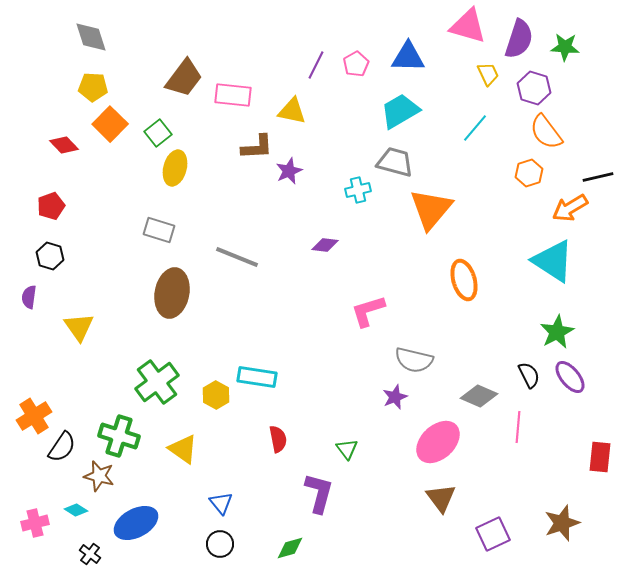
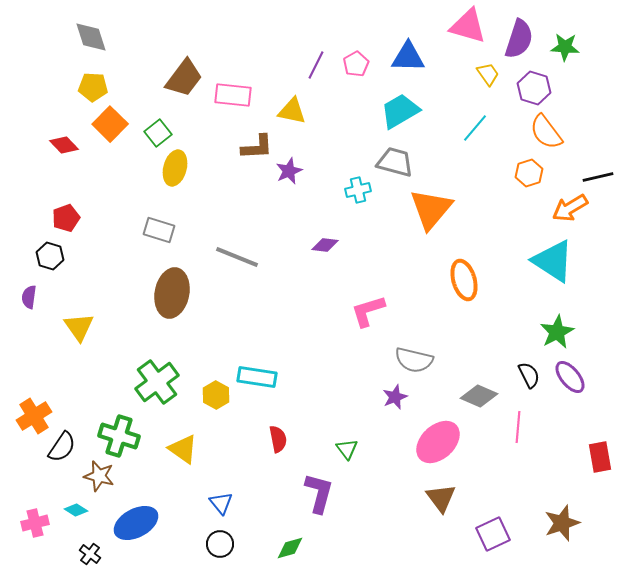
yellow trapezoid at (488, 74): rotated 10 degrees counterclockwise
red pentagon at (51, 206): moved 15 px right, 12 px down
red rectangle at (600, 457): rotated 16 degrees counterclockwise
